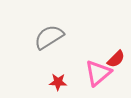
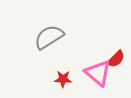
pink triangle: rotated 40 degrees counterclockwise
red star: moved 5 px right, 3 px up
